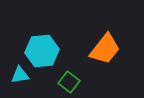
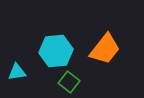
cyan hexagon: moved 14 px right
cyan triangle: moved 3 px left, 3 px up
